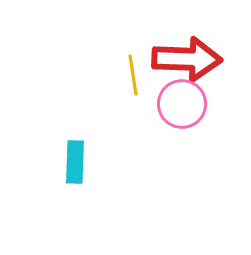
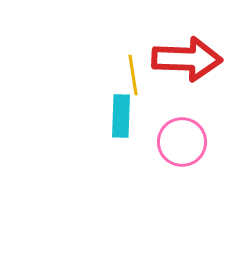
pink circle: moved 38 px down
cyan rectangle: moved 46 px right, 46 px up
